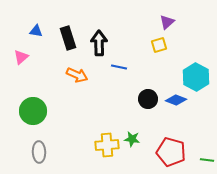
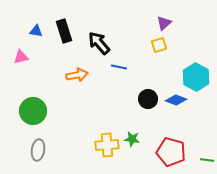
purple triangle: moved 3 px left, 1 px down
black rectangle: moved 4 px left, 7 px up
black arrow: rotated 40 degrees counterclockwise
pink triangle: rotated 28 degrees clockwise
orange arrow: rotated 35 degrees counterclockwise
gray ellipse: moved 1 px left, 2 px up; rotated 10 degrees clockwise
